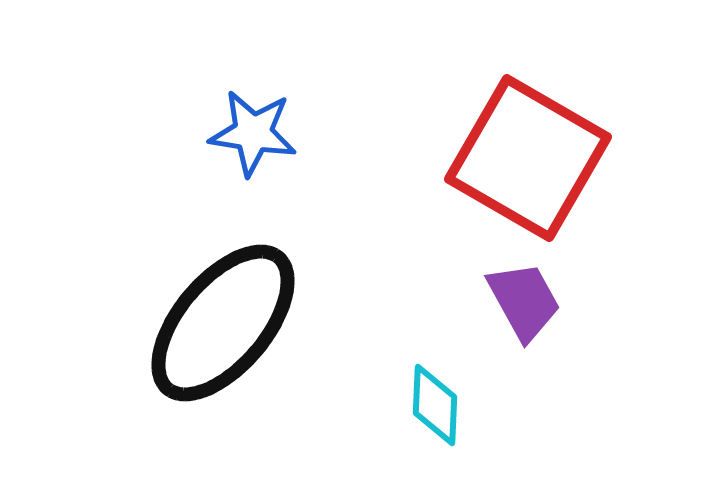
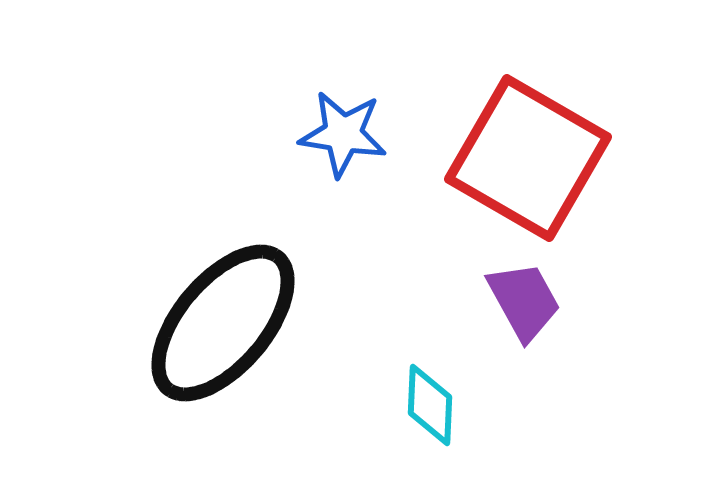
blue star: moved 90 px right, 1 px down
cyan diamond: moved 5 px left
